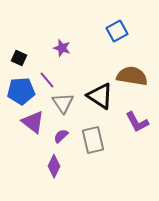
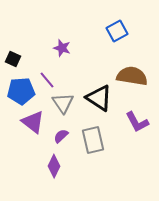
black square: moved 6 px left, 1 px down
black triangle: moved 1 px left, 2 px down
